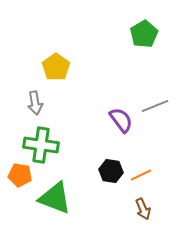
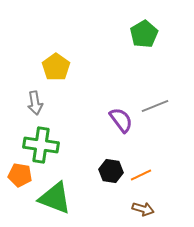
brown arrow: rotated 50 degrees counterclockwise
